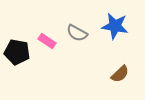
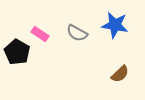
blue star: moved 1 px up
pink rectangle: moved 7 px left, 7 px up
black pentagon: rotated 20 degrees clockwise
